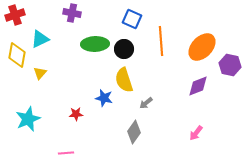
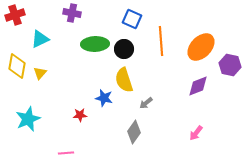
orange ellipse: moved 1 px left
yellow diamond: moved 11 px down
red star: moved 4 px right, 1 px down
